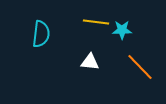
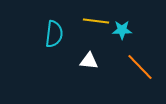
yellow line: moved 1 px up
cyan semicircle: moved 13 px right
white triangle: moved 1 px left, 1 px up
